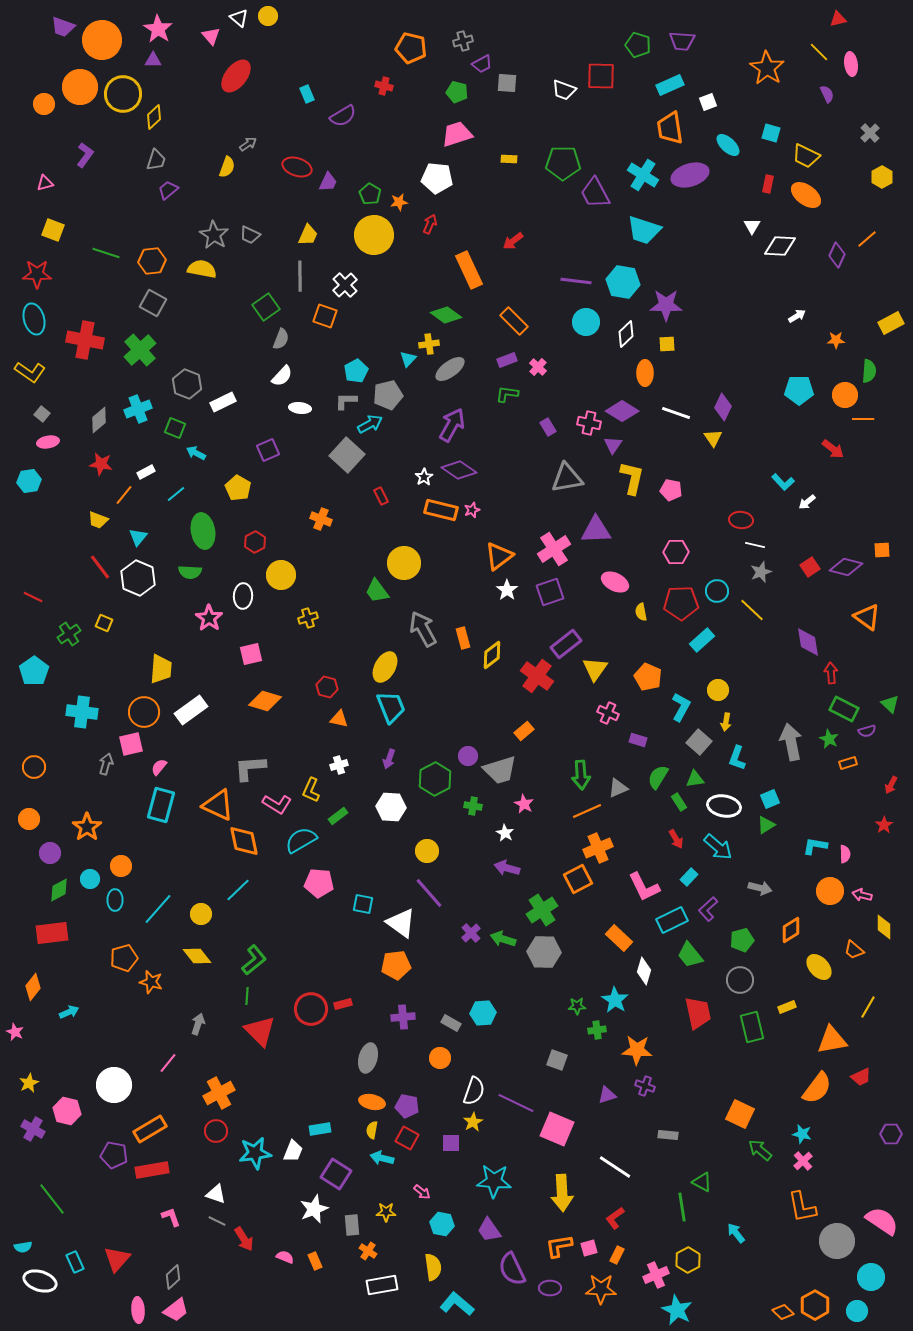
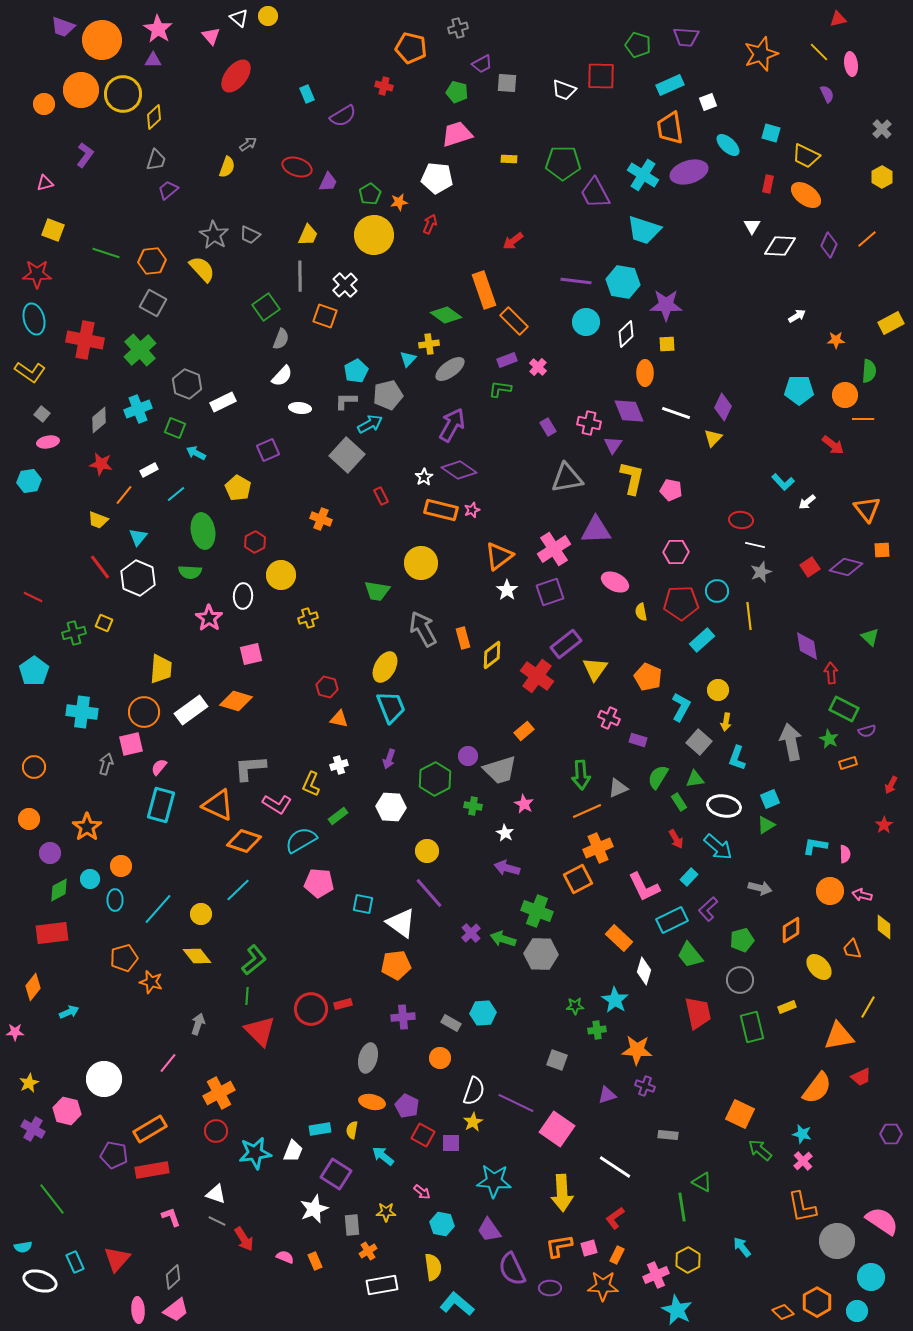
gray cross at (463, 41): moved 5 px left, 13 px up
purple trapezoid at (682, 41): moved 4 px right, 4 px up
orange star at (767, 68): moved 6 px left, 14 px up; rotated 20 degrees clockwise
orange circle at (80, 87): moved 1 px right, 3 px down
gray cross at (870, 133): moved 12 px right, 4 px up
purple ellipse at (690, 175): moved 1 px left, 3 px up
green pentagon at (370, 194): rotated 10 degrees clockwise
purple diamond at (837, 255): moved 8 px left, 10 px up
yellow semicircle at (202, 269): rotated 36 degrees clockwise
orange rectangle at (469, 270): moved 15 px right, 20 px down; rotated 6 degrees clockwise
green L-shape at (507, 394): moved 7 px left, 5 px up
purple diamond at (622, 411): moved 7 px right; rotated 36 degrees clockwise
yellow triangle at (713, 438): rotated 18 degrees clockwise
red arrow at (833, 449): moved 4 px up
white rectangle at (146, 472): moved 3 px right, 2 px up
yellow circle at (404, 563): moved 17 px right
green trapezoid at (377, 591): rotated 44 degrees counterclockwise
yellow line at (752, 610): moved 3 px left, 6 px down; rotated 40 degrees clockwise
orange triangle at (867, 617): moved 108 px up; rotated 16 degrees clockwise
green cross at (69, 634): moved 5 px right, 1 px up; rotated 20 degrees clockwise
purple diamond at (808, 642): moved 1 px left, 4 px down
orange diamond at (265, 701): moved 29 px left
green triangle at (890, 704): moved 20 px left, 67 px up
pink cross at (608, 713): moved 1 px right, 5 px down
yellow L-shape at (311, 790): moved 6 px up
orange diamond at (244, 841): rotated 60 degrees counterclockwise
green cross at (542, 910): moved 5 px left, 1 px down; rotated 36 degrees counterclockwise
orange trapezoid at (854, 950): moved 2 px left, 1 px up; rotated 30 degrees clockwise
gray hexagon at (544, 952): moved 3 px left, 2 px down
green star at (577, 1006): moved 2 px left
pink star at (15, 1032): rotated 24 degrees counterclockwise
orange triangle at (832, 1040): moved 7 px right, 4 px up
white circle at (114, 1085): moved 10 px left, 6 px up
purple pentagon at (407, 1106): rotated 15 degrees clockwise
pink square at (557, 1129): rotated 12 degrees clockwise
yellow semicircle at (372, 1130): moved 20 px left
red square at (407, 1138): moved 16 px right, 3 px up
cyan arrow at (382, 1158): moved 1 px right, 2 px up; rotated 25 degrees clockwise
cyan arrow at (736, 1233): moved 6 px right, 14 px down
orange cross at (368, 1251): rotated 24 degrees clockwise
orange star at (601, 1289): moved 2 px right, 3 px up
orange hexagon at (815, 1305): moved 2 px right, 3 px up
